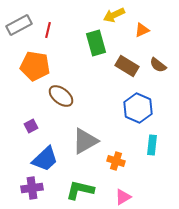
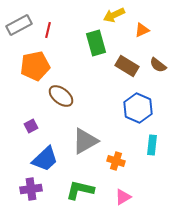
orange pentagon: rotated 20 degrees counterclockwise
purple cross: moved 1 px left, 1 px down
